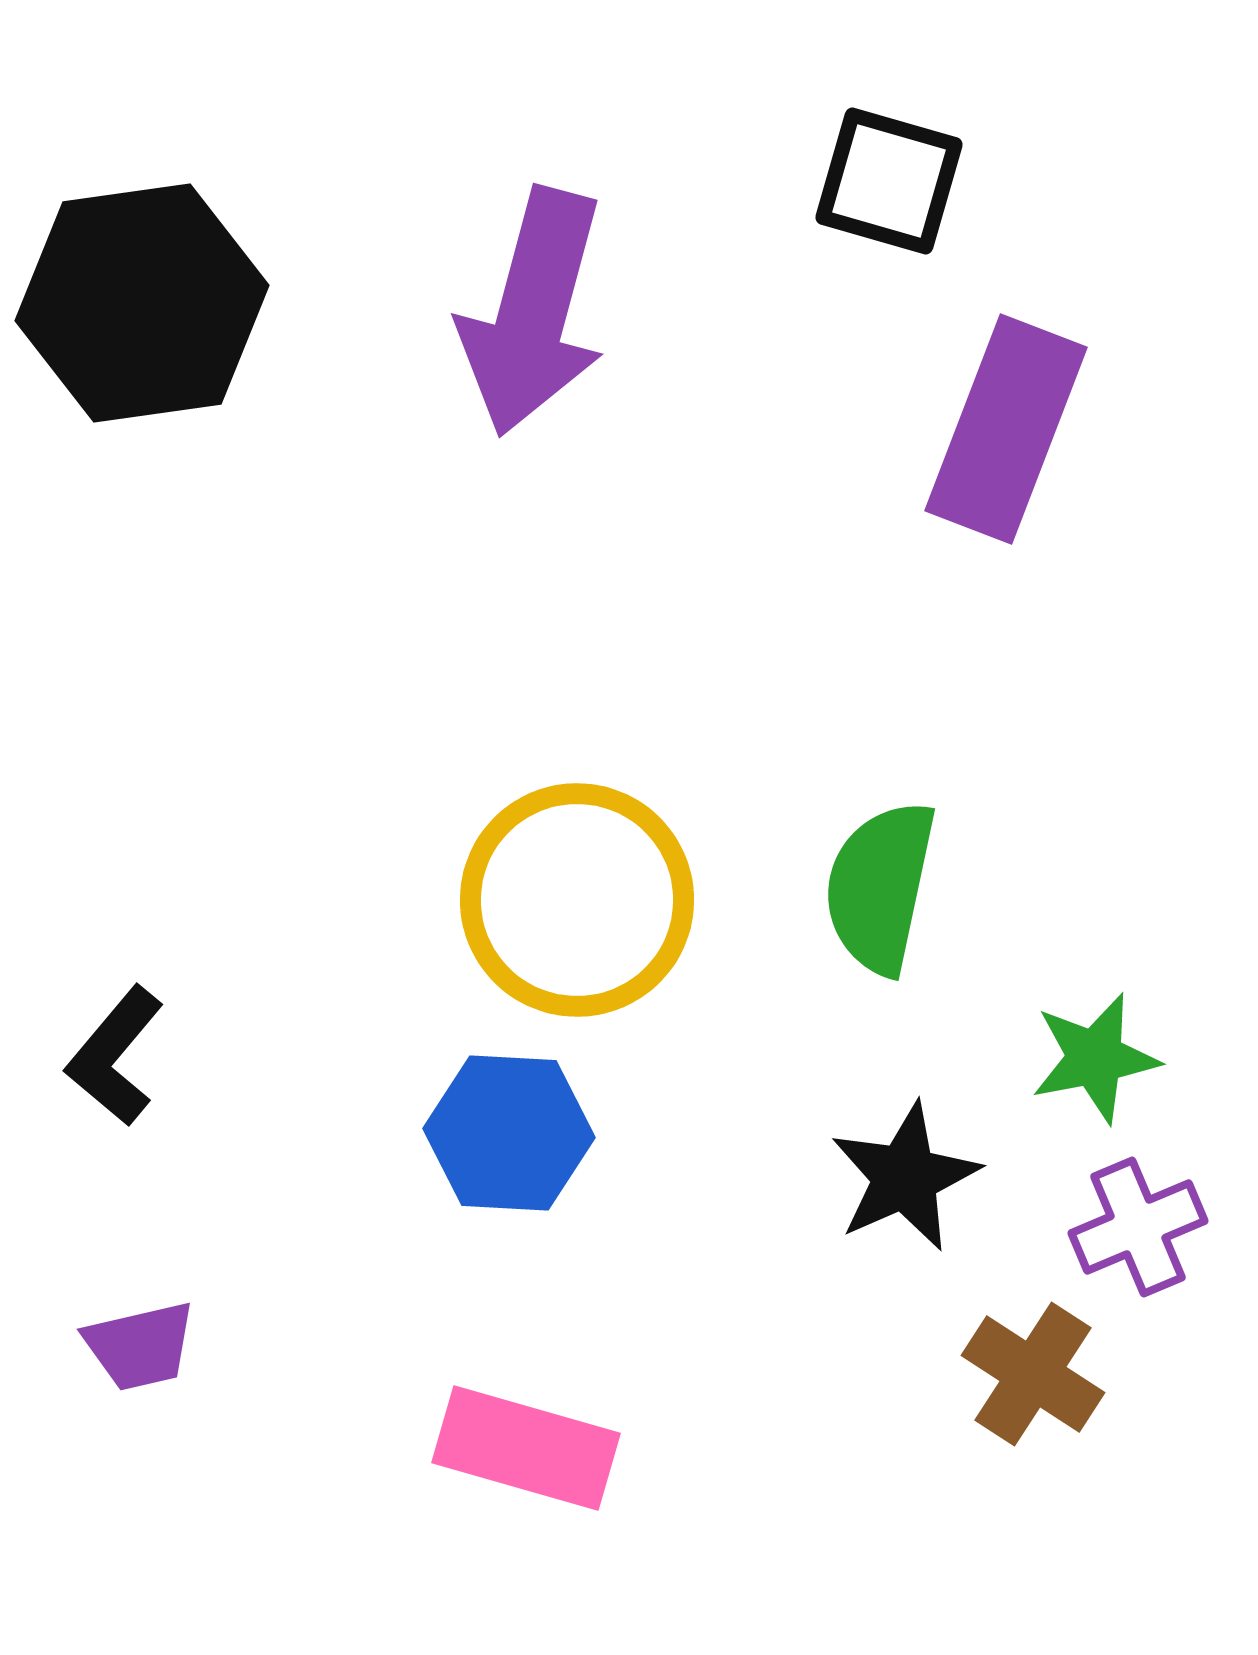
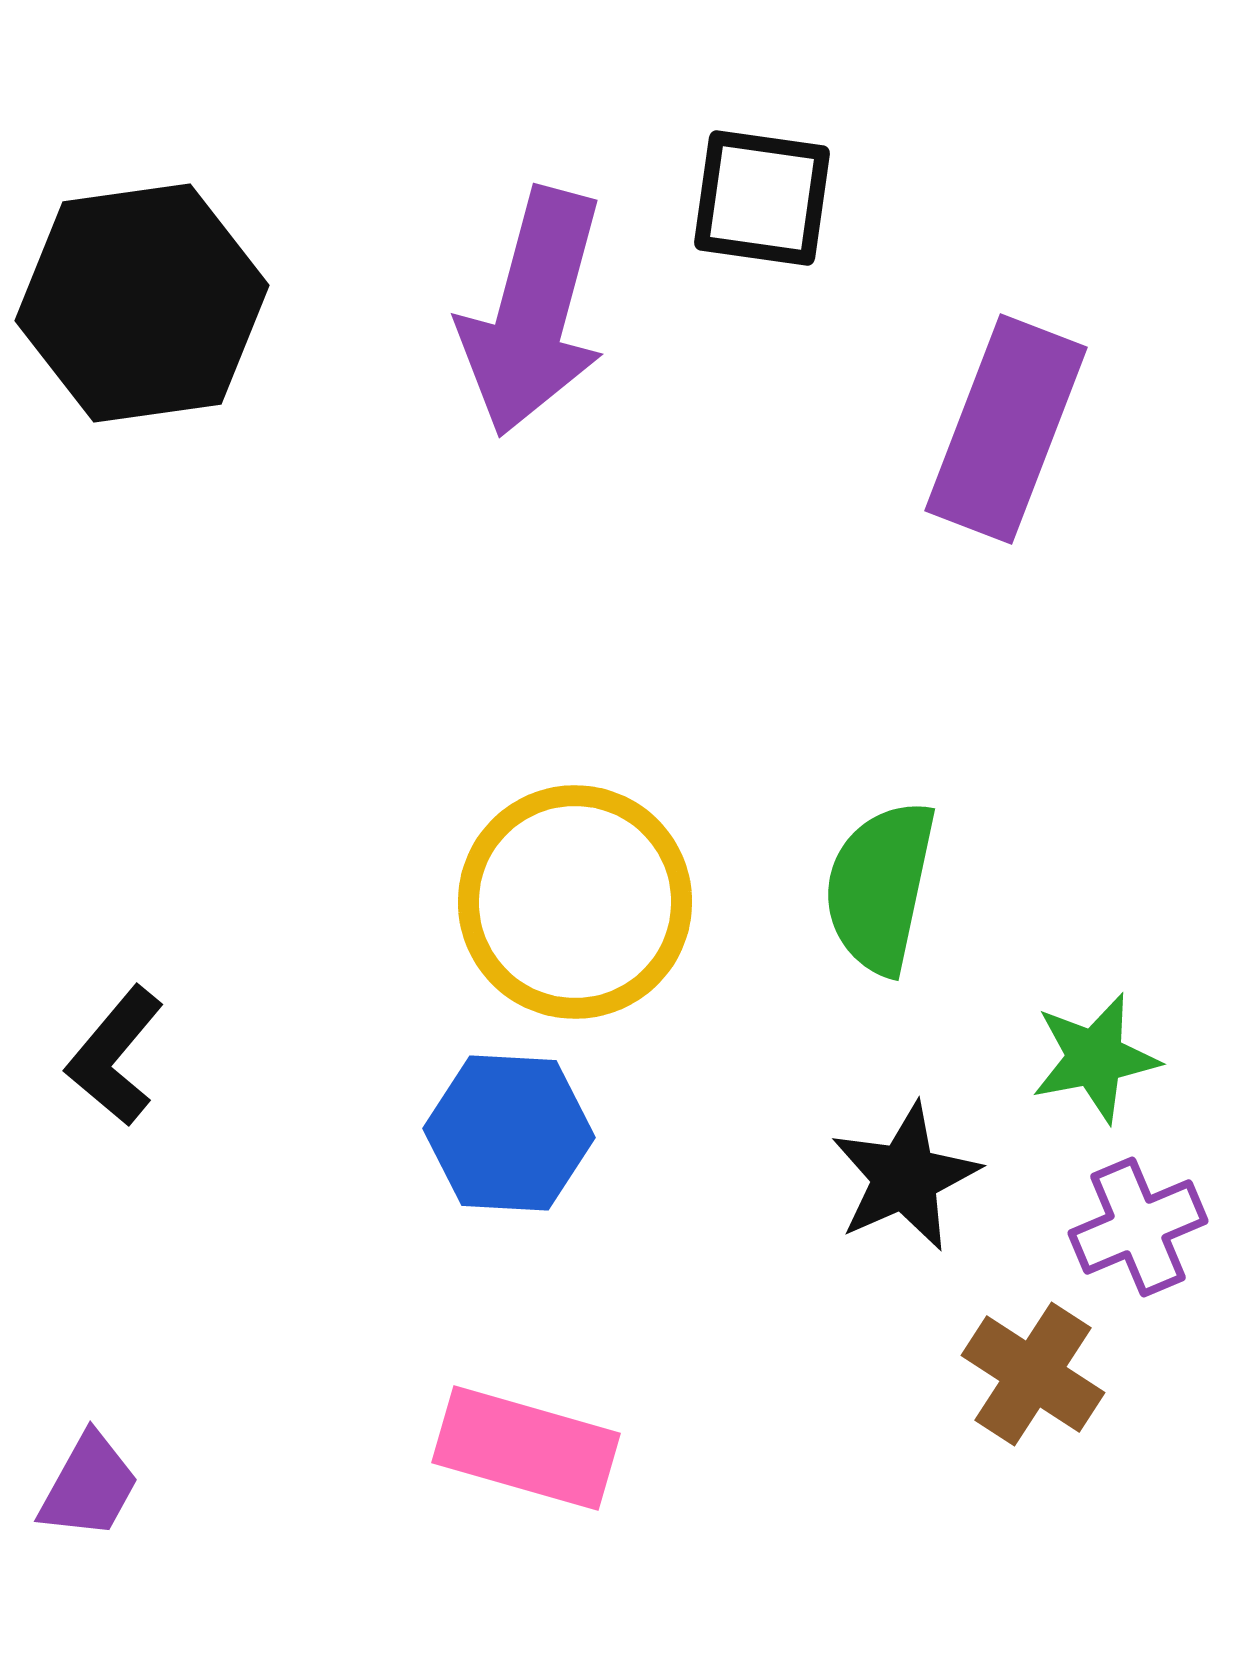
black square: moved 127 px left, 17 px down; rotated 8 degrees counterclockwise
yellow circle: moved 2 px left, 2 px down
purple trapezoid: moved 51 px left, 140 px down; rotated 48 degrees counterclockwise
